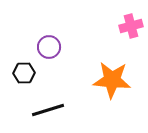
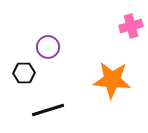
purple circle: moved 1 px left
